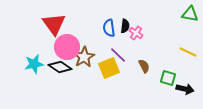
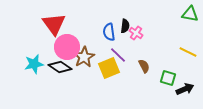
blue semicircle: moved 4 px down
black arrow: rotated 36 degrees counterclockwise
